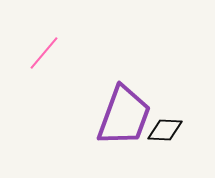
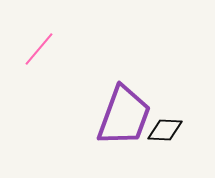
pink line: moved 5 px left, 4 px up
